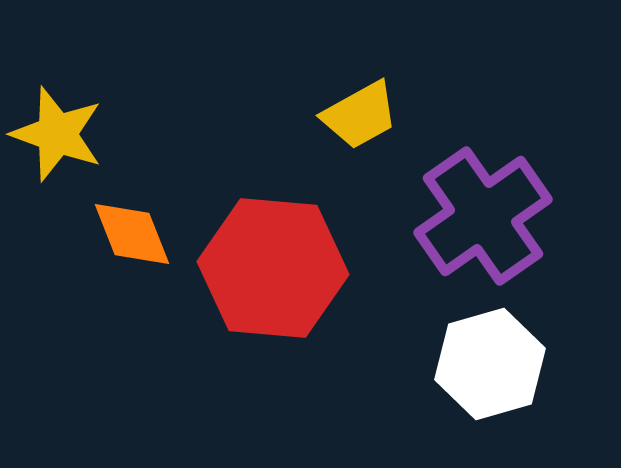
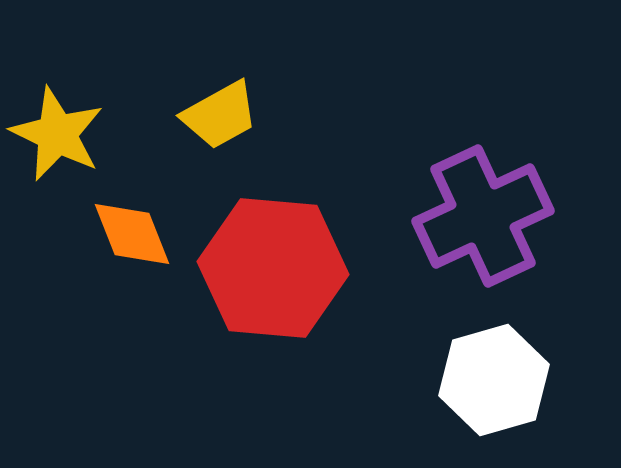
yellow trapezoid: moved 140 px left
yellow star: rotated 6 degrees clockwise
purple cross: rotated 10 degrees clockwise
white hexagon: moved 4 px right, 16 px down
